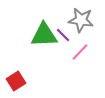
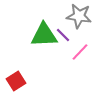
gray star: moved 2 px left, 4 px up
